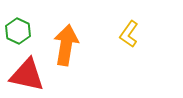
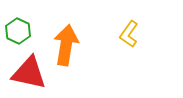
red triangle: moved 2 px right, 2 px up
